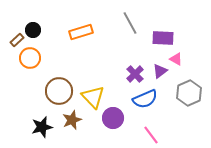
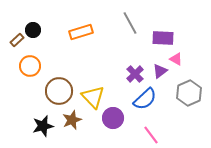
orange circle: moved 8 px down
blue semicircle: rotated 20 degrees counterclockwise
black star: moved 1 px right, 1 px up
